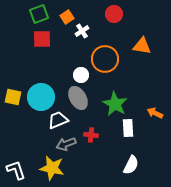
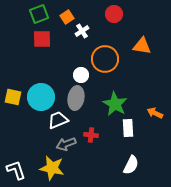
gray ellipse: moved 2 px left; rotated 40 degrees clockwise
